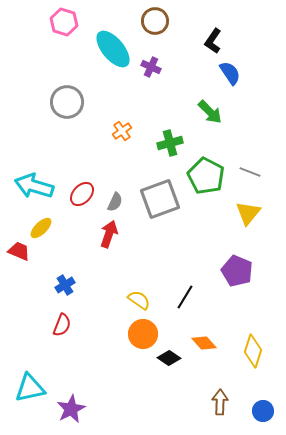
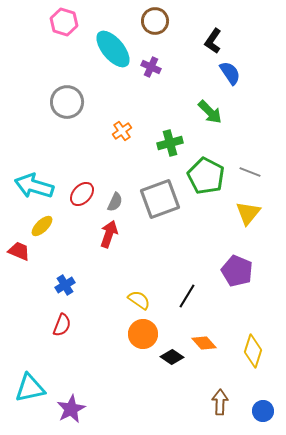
yellow ellipse: moved 1 px right, 2 px up
black line: moved 2 px right, 1 px up
black diamond: moved 3 px right, 1 px up
